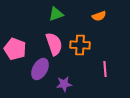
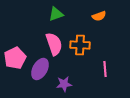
pink pentagon: moved 9 px down; rotated 25 degrees clockwise
